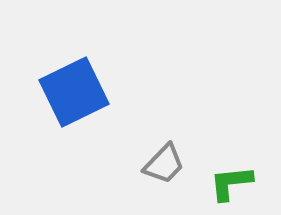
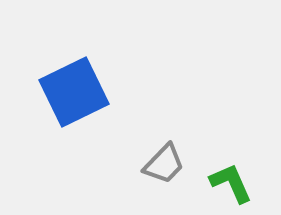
green L-shape: rotated 72 degrees clockwise
